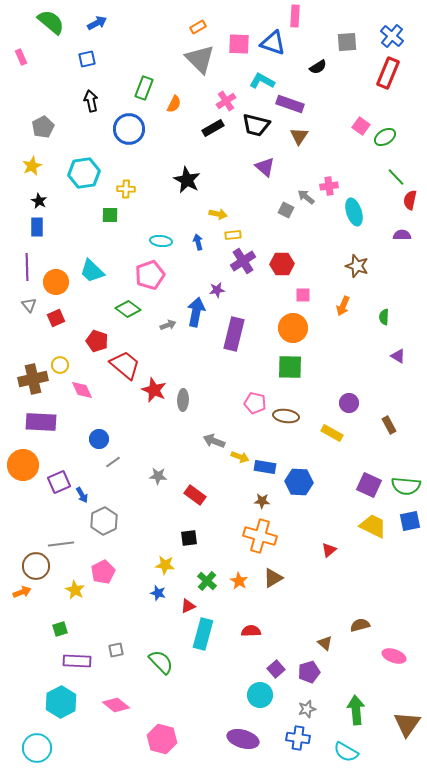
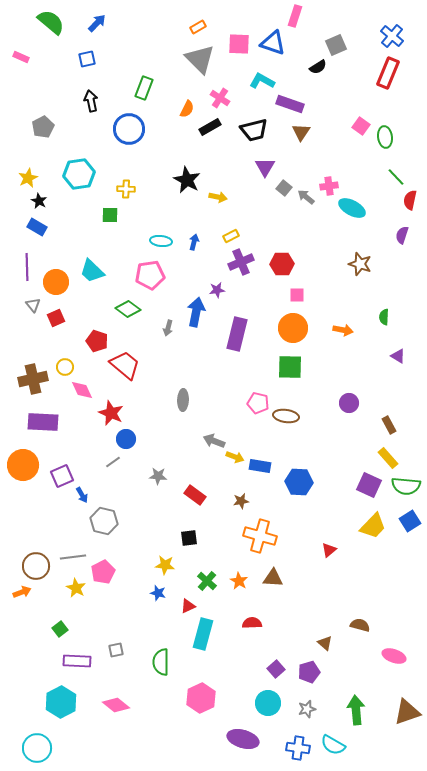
pink rectangle at (295, 16): rotated 15 degrees clockwise
blue arrow at (97, 23): rotated 18 degrees counterclockwise
gray square at (347, 42): moved 11 px left, 3 px down; rotated 20 degrees counterclockwise
pink rectangle at (21, 57): rotated 42 degrees counterclockwise
pink cross at (226, 101): moved 6 px left, 3 px up; rotated 24 degrees counterclockwise
orange semicircle at (174, 104): moved 13 px right, 5 px down
black trapezoid at (256, 125): moved 2 px left, 5 px down; rotated 28 degrees counterclockwise
black rectangle at (213, 128): moved 3 px left, 1 px up
brown triangle at (299, 136): moved 2 px right, 4 px up
green ellipse at (385, 137): rotated 65 degrees counterclockwise
yellow star at (32, 166): moved 4 px left, 12 px down
purple triangle at (265, 167): rotated 20 degrees clockwise
cyan hexagon at (84, 173): moved 5 px left, 1 px down
gray square at (286, 210): moved 2 px left, 22 px up; rotated 14 degrees clockwise
cyan ellipse at (354, 212): moved 2 px left, 4 px up; rotated 44 degrees counterclockwise
yellow arrow at (218, 214): moved 17 px up
blue rectangle at (37, 227): rotated 60 degrees counterclockwise
yellow rectangle at (233, 235): moved 2 px left, 1 px down; rotated 21 degrees counterclockwise
purple semicircle at (402, 235): rotated 72 degrees counterclockwise
blue arrow at (198, 242): moved 4 px left; rotated 28 degrees clockwise
purple cross at (243, 261): moved 2 px left, 1 px down; rotated 10 degrees clockwise
brown star at (357, 266): moved 3 px right, 2 px up
pink pentagon at (150, 275): rotated 12 degrees clockwise
pink square at (303, 295): moved 6 px left
gray triangle at (29, 305): moved 4 px right
orange arrow at (343, 306): moved 24 px down; rotated 102 degrees counterclockwise
gray arrow at (168, 325): moved 3 px down; rotated 126 degrees clockwise
purple rectangle at (234, 334): moved 3 px right
yellow circle at (60, 365): moved 5 px right, 2 px down
red star at (154, 390): moved 43 px left, 23 px down
pink pentagon at (255, 403): moved 3 px right
purple rectangle at (41, 422): moved 2 px right
yellow rectangle at (332, 433): moved 56 px right, 25 px down; rotated 20 degrees clockwise
blue circle at (99, 439): moved 27 px right
yellow arrow at (240, 457): moved 5 px left
blue rectangle at (265, 467): moved 5 px left, 1 px up
purple square at (59, 482): moved 3 px right, 6 px up
brown star at (262, 501): moved 21 px left; rotated 14 degrees counterclockwise
gray hexagon at (104, 521): rotated 20 degrees counterclockwise
blue square at (410, 521): rotated 20 degrees counterclockwise
yellow trapezoid at (373, 526): rotated 108 degrees clockwise
gray line at (61, 544): moved 12 px right, 13 px down
brown triangle at (273, 578): rotated 35 degrees clockwise
yellow star at (75, 590): moved 1 px right, 2 px up
brown semicircle at (360, 625): rotated 30 degrees clockwise
green square at (60, 629): rotated 21 degrees counterclockwise
red semicircle at (251, 631): moved 1 px right, 8 px up
green semicircle at (161, 662): rotated 136 degrees counterclockwise
cyan circle at (260, 695): moved 8 px right, 8 px down
brown triangle at (407, 724): moved 12 px up; rotated 36 degrees clockwise
blue cross at (298, 738): moved 10 px down
pink hexagon at (162, 739): moved 39 px right, 41 px up; rotated 20 degrees clockwise
cyan semicircle at (346, 752): moved 13 px left, 7 px up
